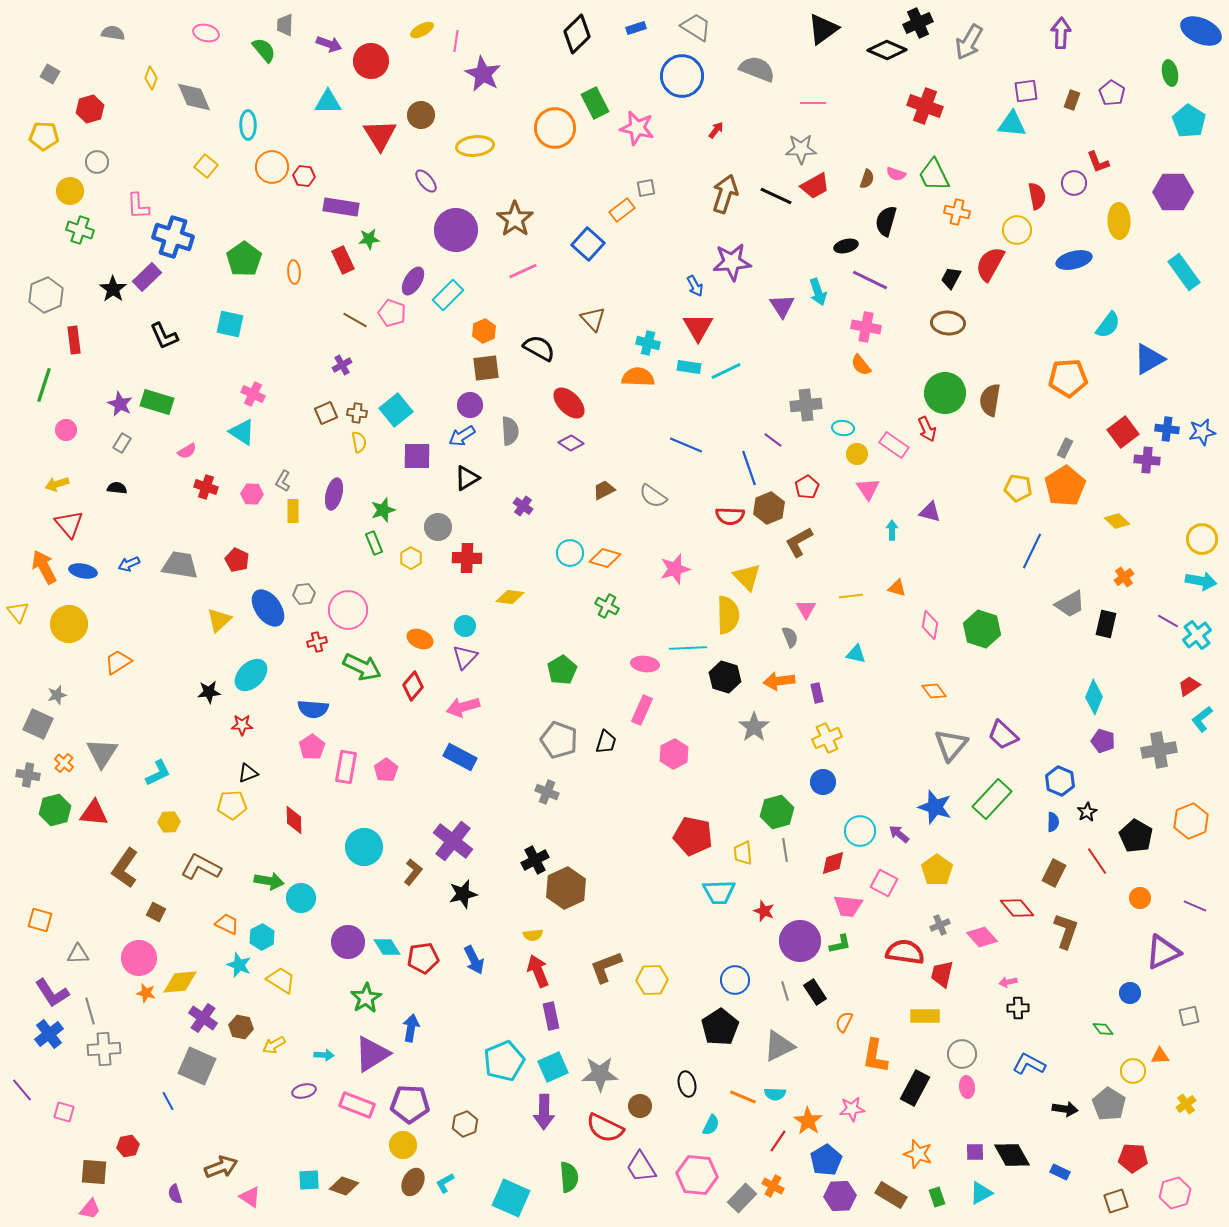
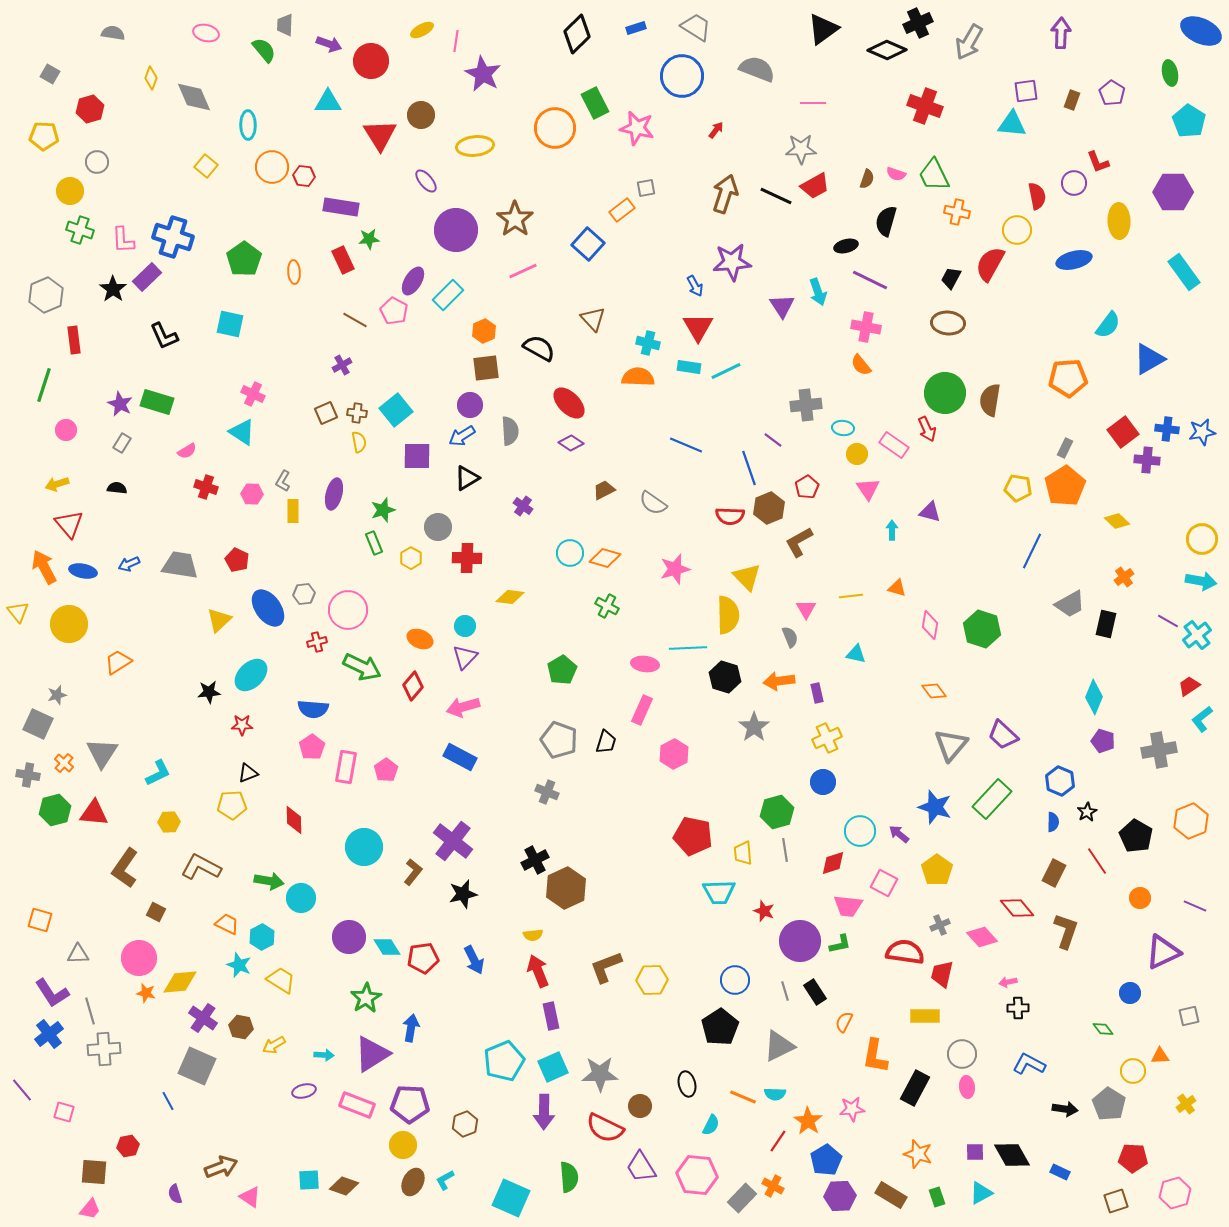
pink L-shape at (138, 206): moved 15 px left, 34 px down
pink pentagon at (392, 313): moved 2 px right, 2 px up; rotated 8 degrees clockwise
gray semicircle at (653, 496): moved 7 px down
purple circle at (348, 942): moved 1 px right, 5 px up
cyan L-shape at (445, 1183): moved 3 px up
